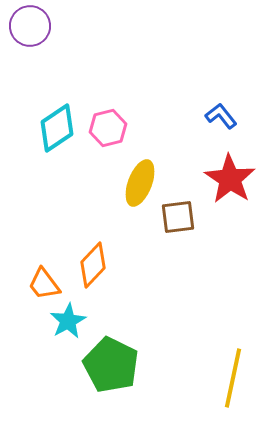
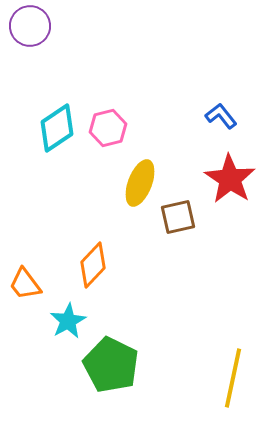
brown square: rotated 6 degrees counterclockwise
orange trapezoid: moved 19 px left
